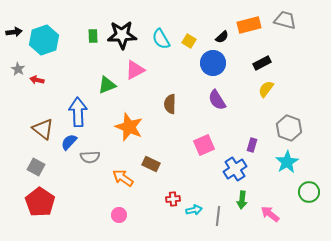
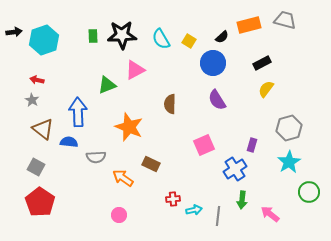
gray star: moved 14 px right, 31 px down
gray hexagon: rotated 25 degrees clockwise
blue semicircle: rotated 54 degrees clockwise
gray semicircle: moved 6 px right
cyan star: moved 2 px right
